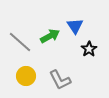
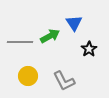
blue triangle: moved 1 px left, 3 px up
gray line: rotated 40 degrees counterclockwise
yellow circle: moved 2 px right
gray L-shape: moved 4 px right, 1 px down
